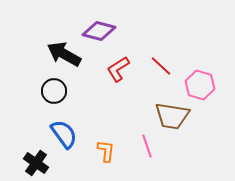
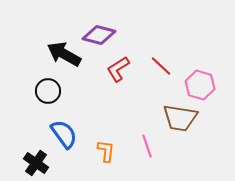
purple diamond: moved 4 px down
black circle: moved 6 px left
brown trapezoid: moved 8 px right, 2 px down
